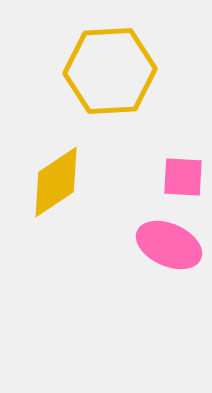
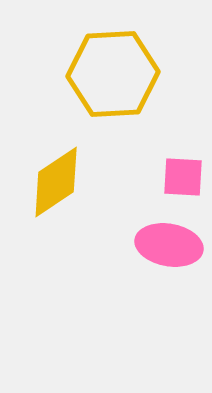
yellow hexagon: moved 3 px right, 3 px down
pink ellipse: rotated 14 degrees counterclockwise
